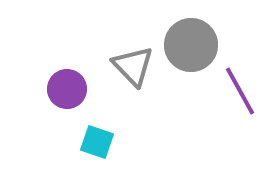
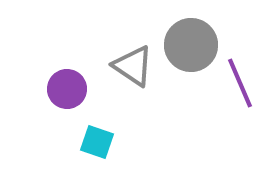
gray triangle: rotated 12 degrees counterclockwise
purple line: moved 8 px up; rotated 6 degrees clockwise
